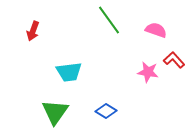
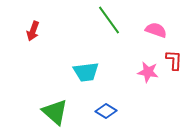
red L-shape: rotated 45 degrees clockwise
cyan trapezoid: moved 17 px right
green triangle: rotated 24 degrees counterclockwise
